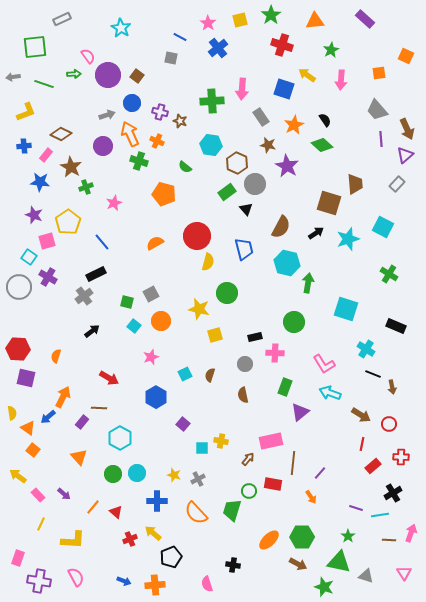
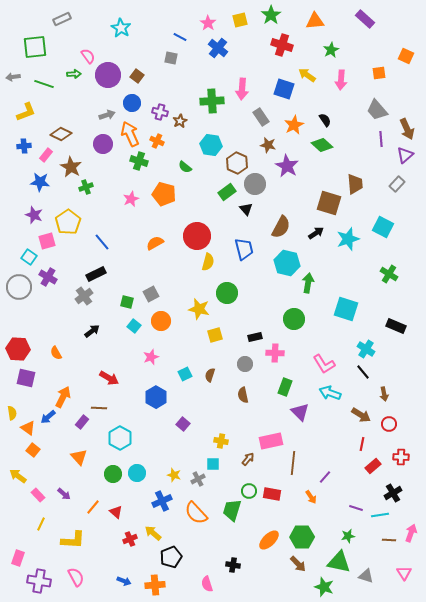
blue cross at (218, 48): rotated 12 degrees counterclockwise
brown star at (180, 121): rotated 24 degrees clockwise
purple circle at (103, 146): moved 2 px up
pink star at (114, 203): moved 17 px right, 4 px up
green circle at (294, 322): moved 3 px up
orange semicircle at (56, 356): moved 3 px up; rotated 48 degrees counterclockwise
black line at (373, 374): moved 10 px left, 2 px up; rotated 28 degrees clockwise
brown arrow at (392, 387): moved 8 px left, 7 px down
purple triangle at (300, 412): rotated 36 degrees counterclockwise
cyan square at (202, 448): moved 11 px right, 16 px down
purple line at (320, 473): moved 5 px right, 4 px down
red rectangle at (273, 484): moved 1 px left, 10 px down
blue cross at (157, 501): moved 5 px right; rotated 24 degrees counterclockwise
green star at (348, 536): rotated 24 degrees clockwise
brown arrow at (298, 564): rotated 18 degrees clockwise
